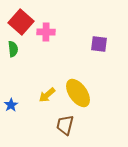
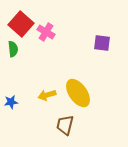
red square: moved 2 px down
pink cross: rotated 30 degrees clockwise
purple square: moved 3 px right, 1 px up
yellow arrow: rotated 24 degrees clockwise
blue star: moved 3 px up; rotated 24 degrees clockwise
